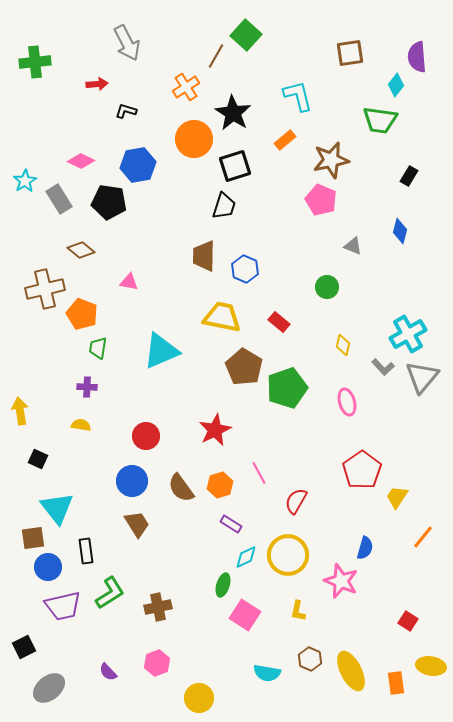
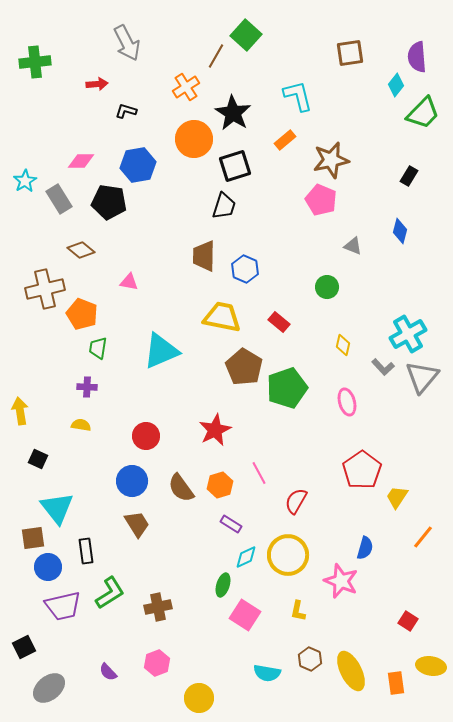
green trapezoid at (380, 120): moved 43 px right, 7 px up; rotated 54 degrees counterclockwise
pink diamond at (81, 161): rotated 24 degrees counterclockwise
